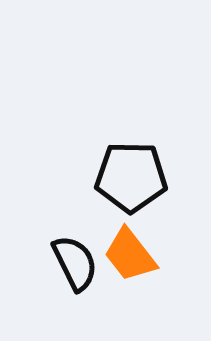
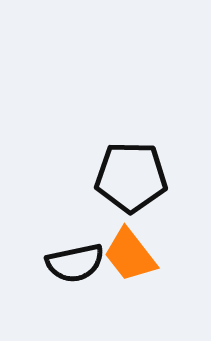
black semicircle: rotated 104 degrees clockwise
